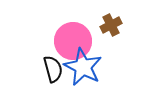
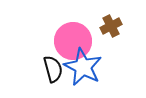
brown cross: moved 1 px down
